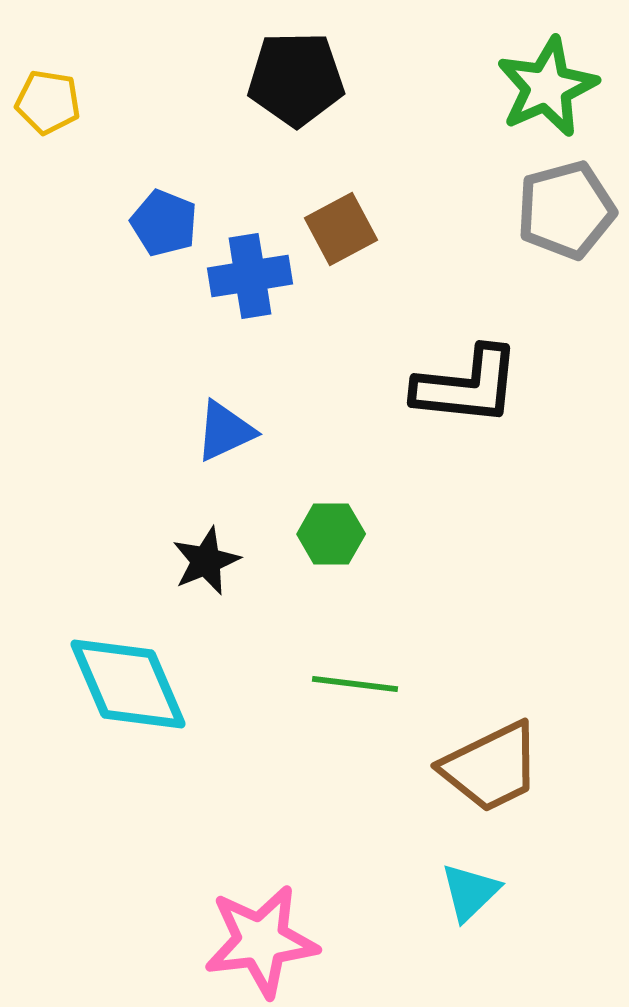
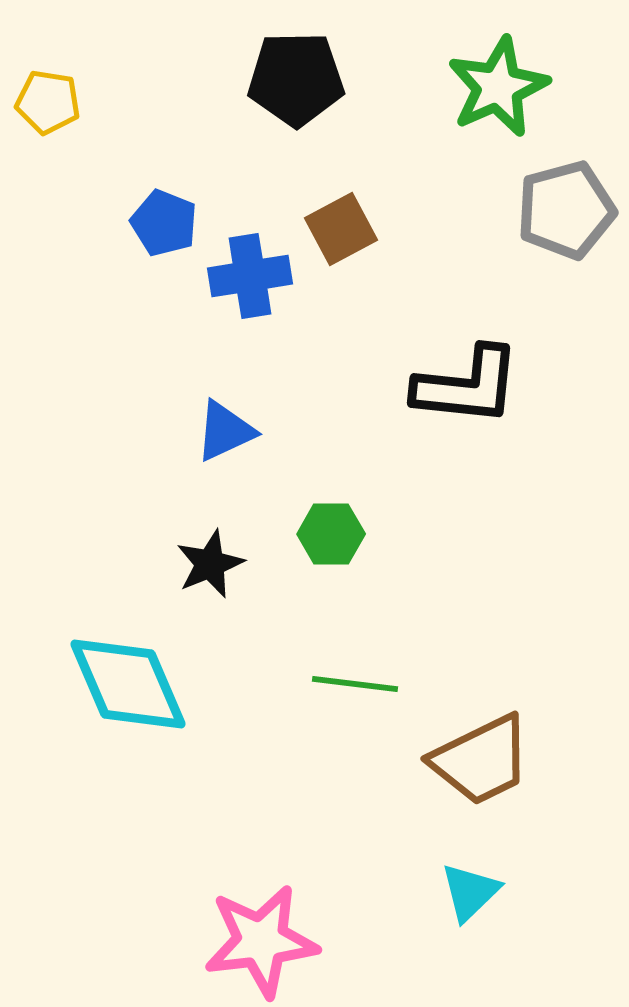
green star: moved 49 px left
black star: moved 4 px right, 3 px down
brown trapezoid: moved 10 px left, 7 px up
